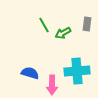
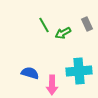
gray rectangle: rotated 32 degrees counterclockwise
cyan cross: moved 2 px right
